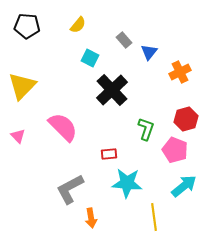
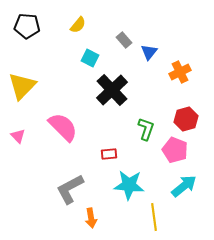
cyan star: moved 2 px right, 2 px down
